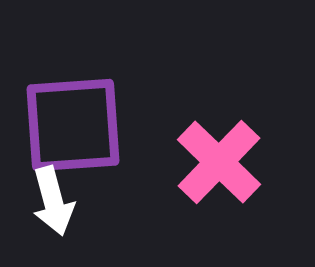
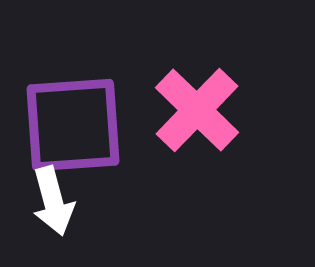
pink cross: moved 22 px left, 52 px up
